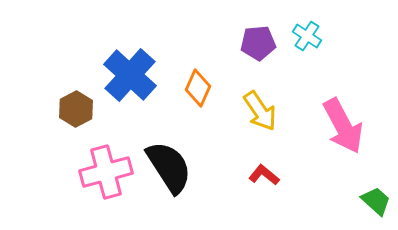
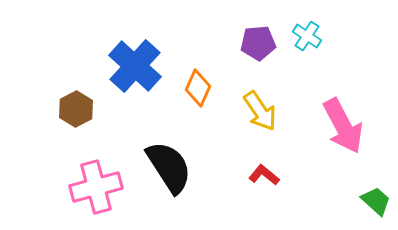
blue cross: moved 5 px right, 9 px up
pink cross: moved 10 px left, 15 px down
